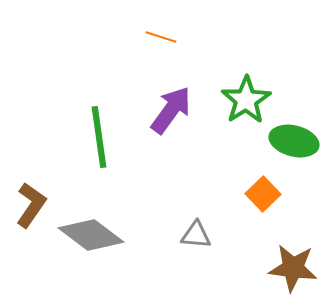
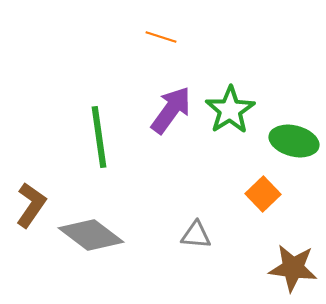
green star: moved 16 px left, 10 px down
